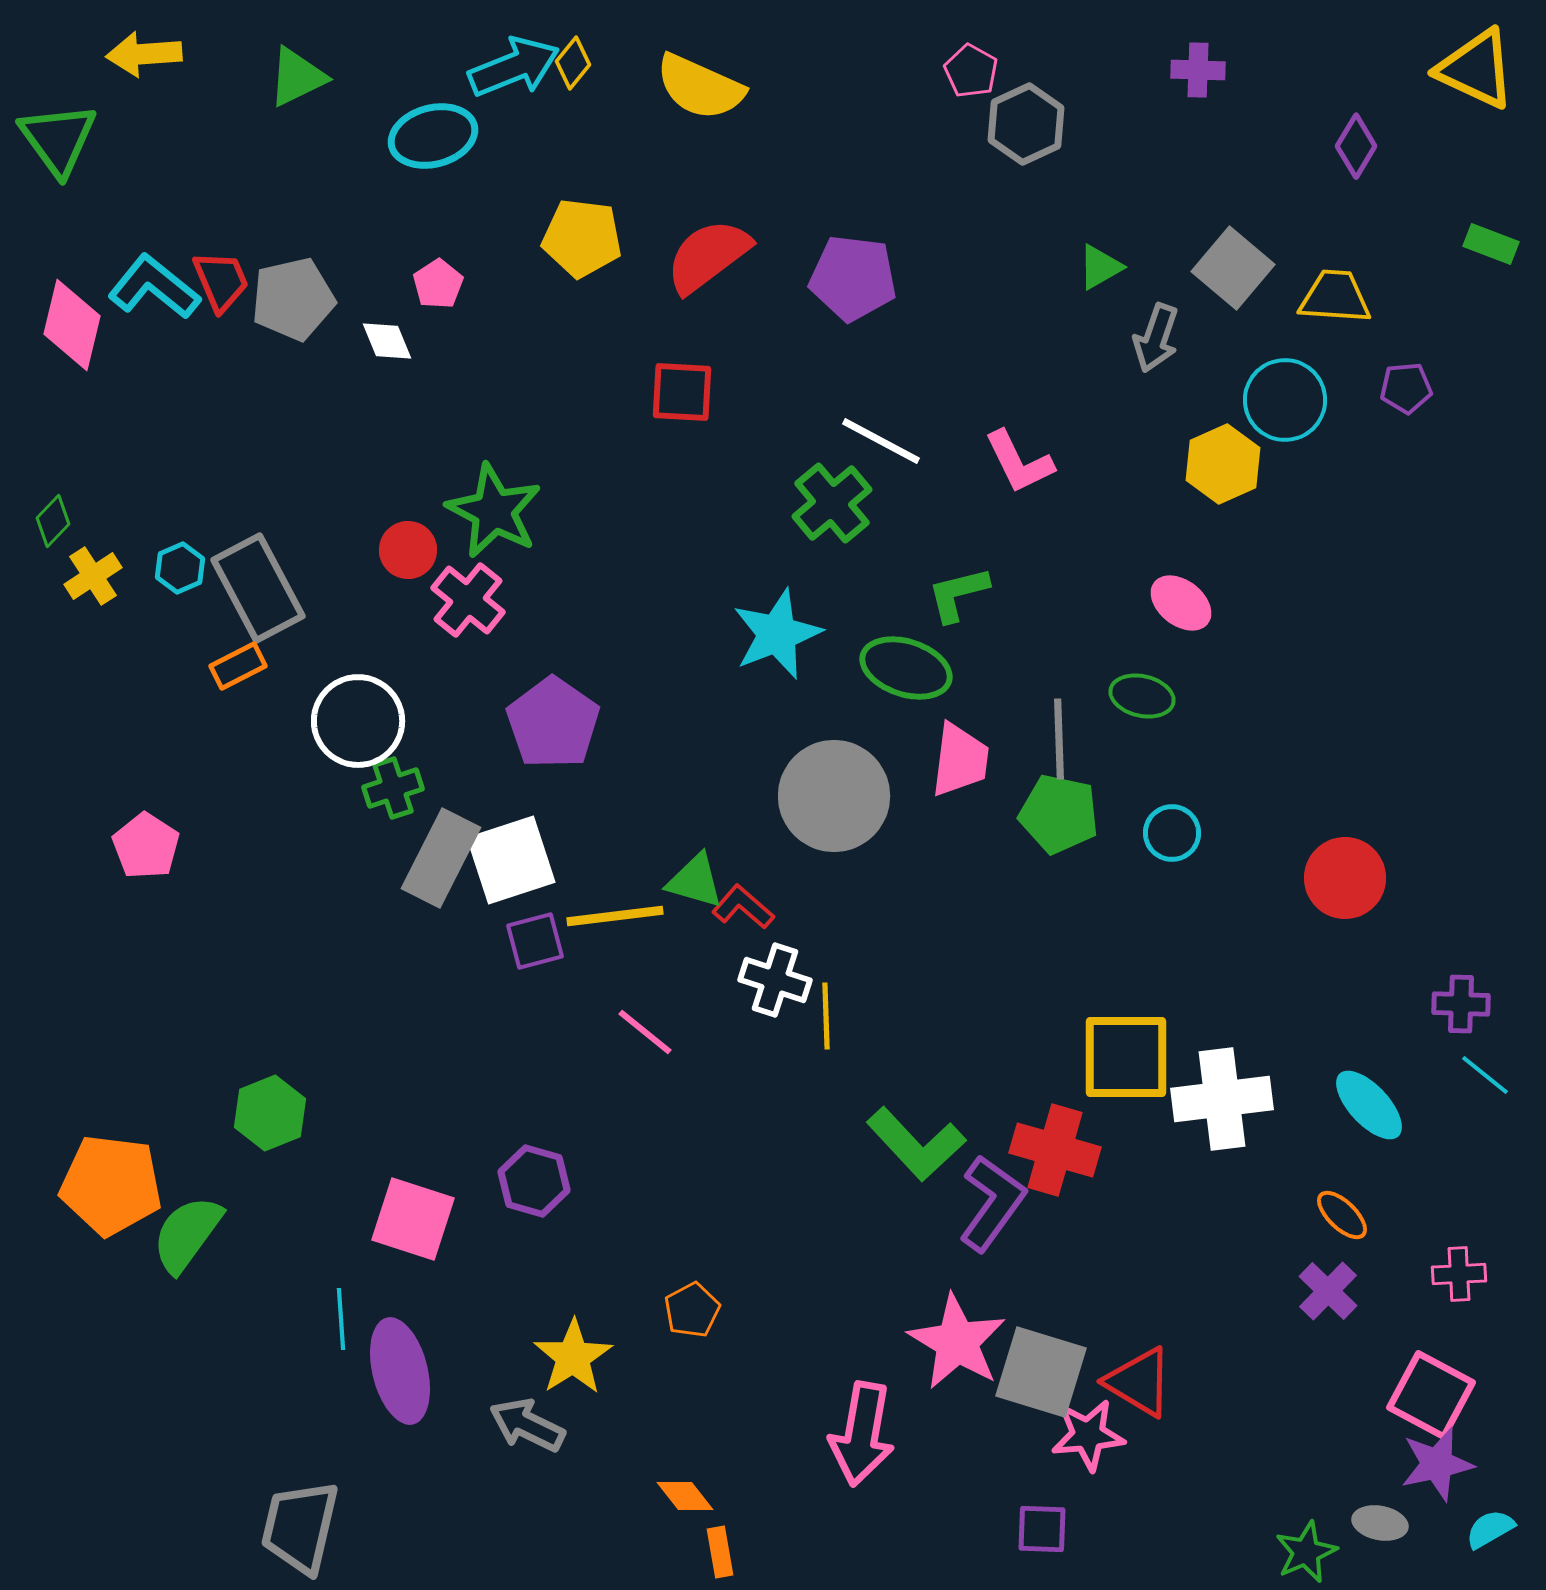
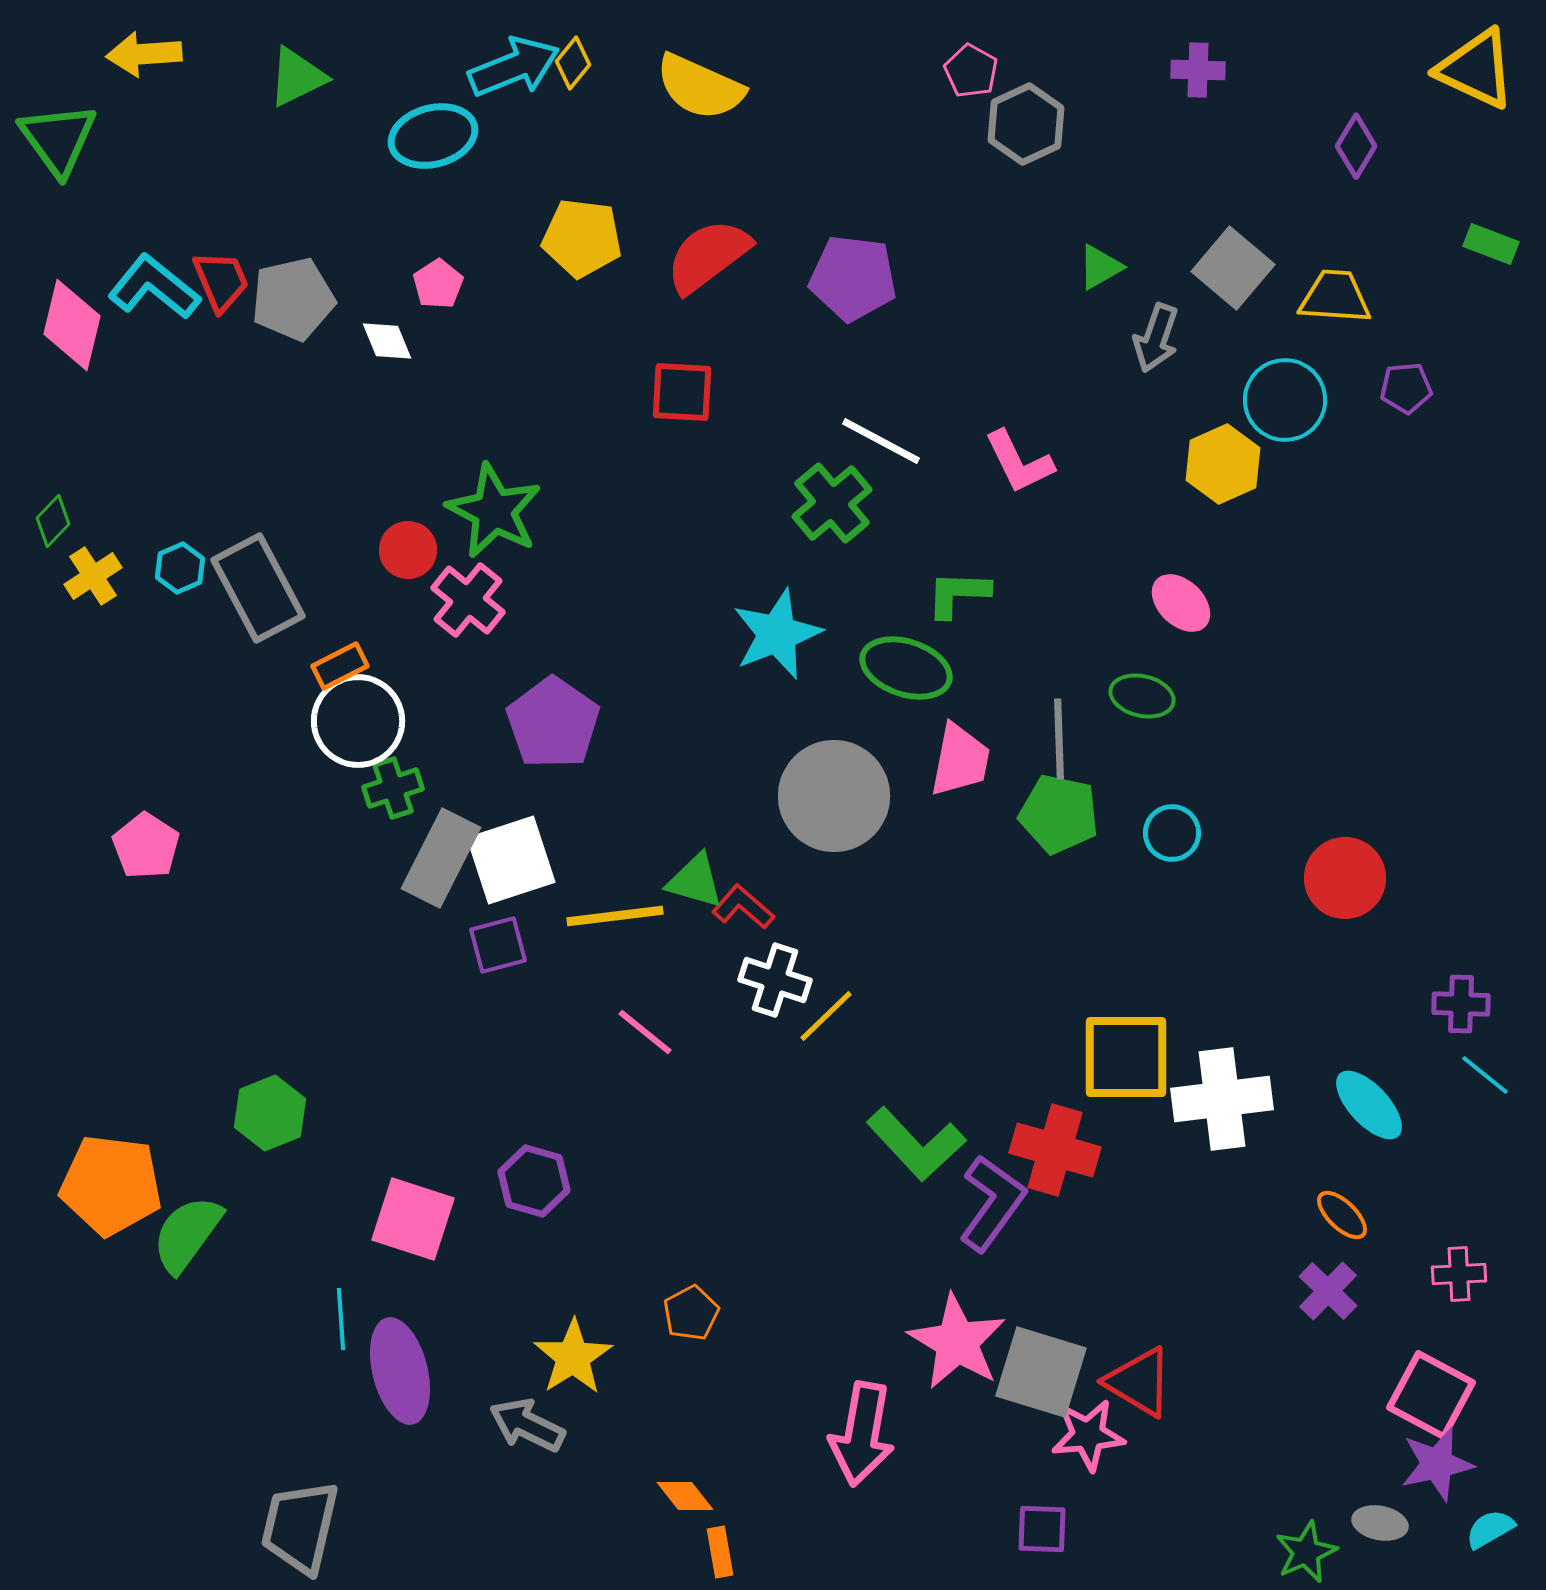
green L-shape at (958, 594): rotated 16 degrees clockwise
pink ellipse at (1181, 603): rotated 6 degrees clockwise
orange rectangle at (238, 666): moved 102 px right
pink trapezoid at (960, 760): rotated 4 degrees clockwise
purple square at (535, 941): moved 37 px left, 4 px down
yellow line at (826, 1016): rotated 48 degrees clockwise
orange pentagon at (692, 1310): moved 1 px left, 3 px down
